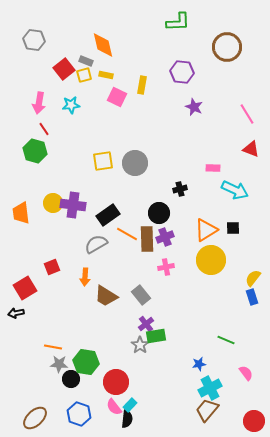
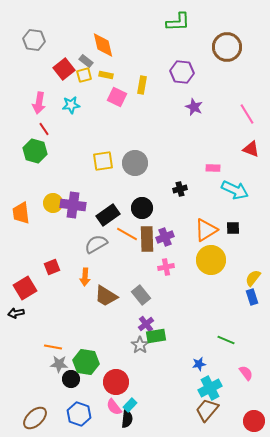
gray rectangle at (86, 61): rotated 16 degrees clockwise
black circle at (159, 213): moved 17 px left, 5 px up
